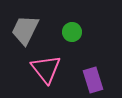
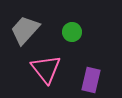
gray trapezoid: rotated 16 degrees clockwise
purple rectangle: moved 2 px left; rotated 30 degrees clockwise
